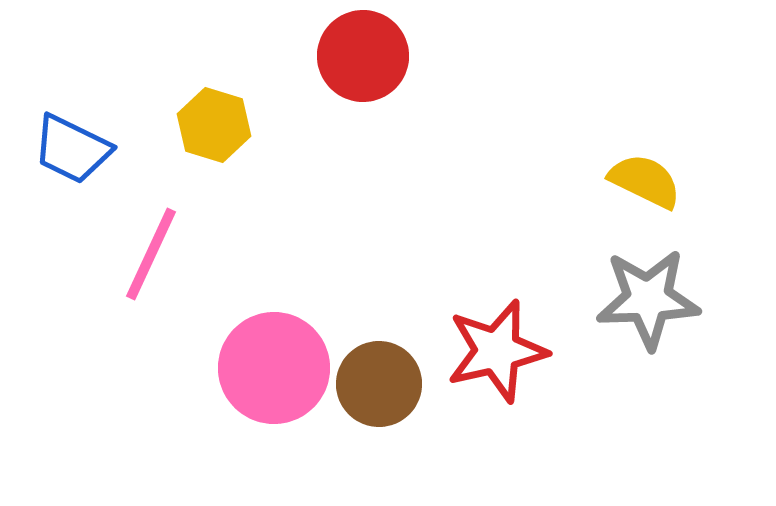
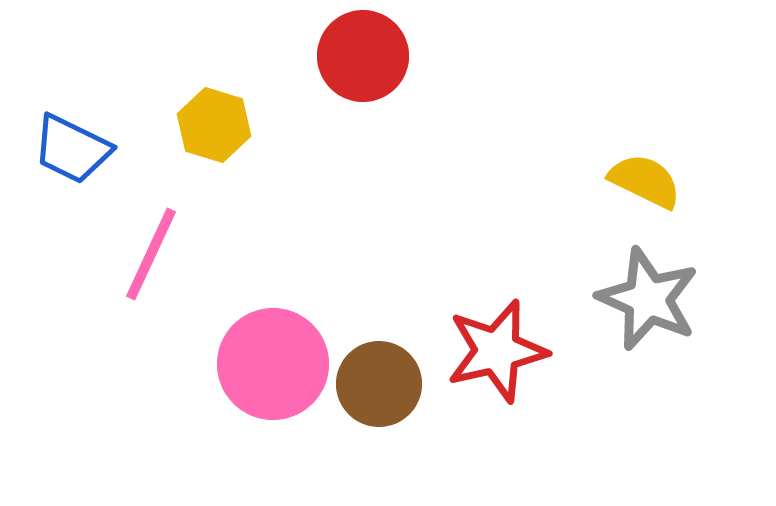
gray star: rotated 26 degrees clockwise
pink circle: moved 1 px left, 4 px up
